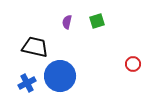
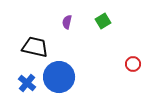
green square: moved 6 px right; rotated 14 degrees counterclockwise
blue circle: moved 1 px left, 1 px down
blue cross: rotated 24 degrees counterclockwise
